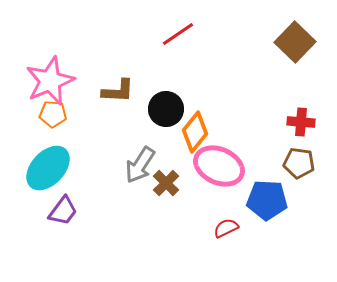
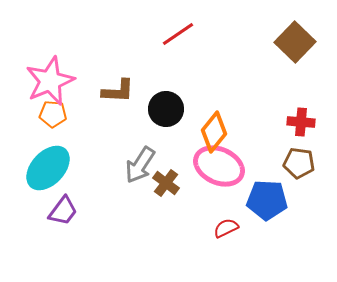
orange diamond: moved 19 px right
brown cross: rotated 8 degrees counterclockwise
